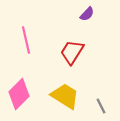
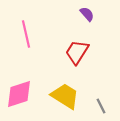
purple semicircle: rotated 84 degrees counterclockwise
pink line: moved 6 px up
red trapezoid: moved 5 px right
pink diamond: rotated 28 degrees clockwise
